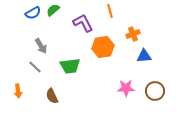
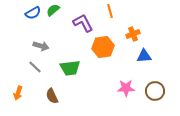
gray arrow: rotated 42 degrees counterclockwise
green trapezoid: moved 2 px down
orange arrow: moved 2 px down; rotated 24 degrees clockwise
